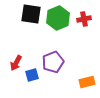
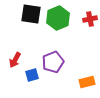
red cross: moved 6 px right
red arrow: moved 1 px left, 3 px up
